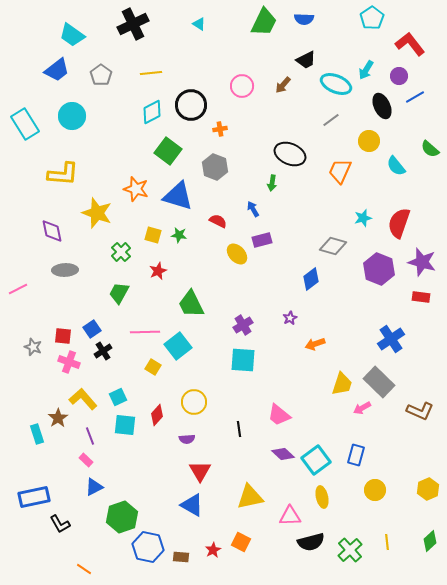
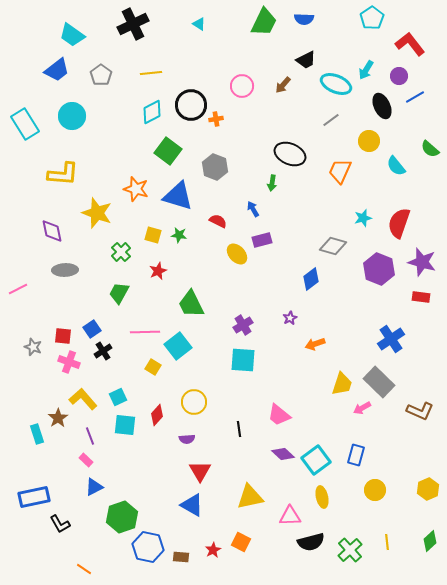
orange cross at (220, 129): moved 4 px left, 10 px up
